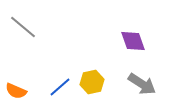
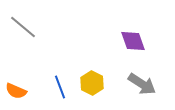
yellow hexagon: moved 1 px down; rotated 20 degrees counterclockwise
blue line: rotated 70 degrees counterclockwise
